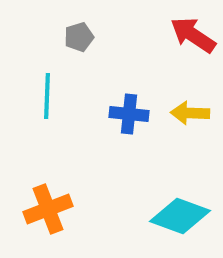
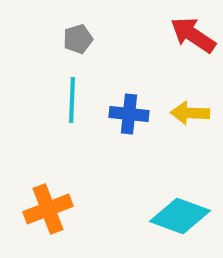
gray pentagon: moved 1 px left, 2 px down
cyan line: moved 25 px right, 4 px down
